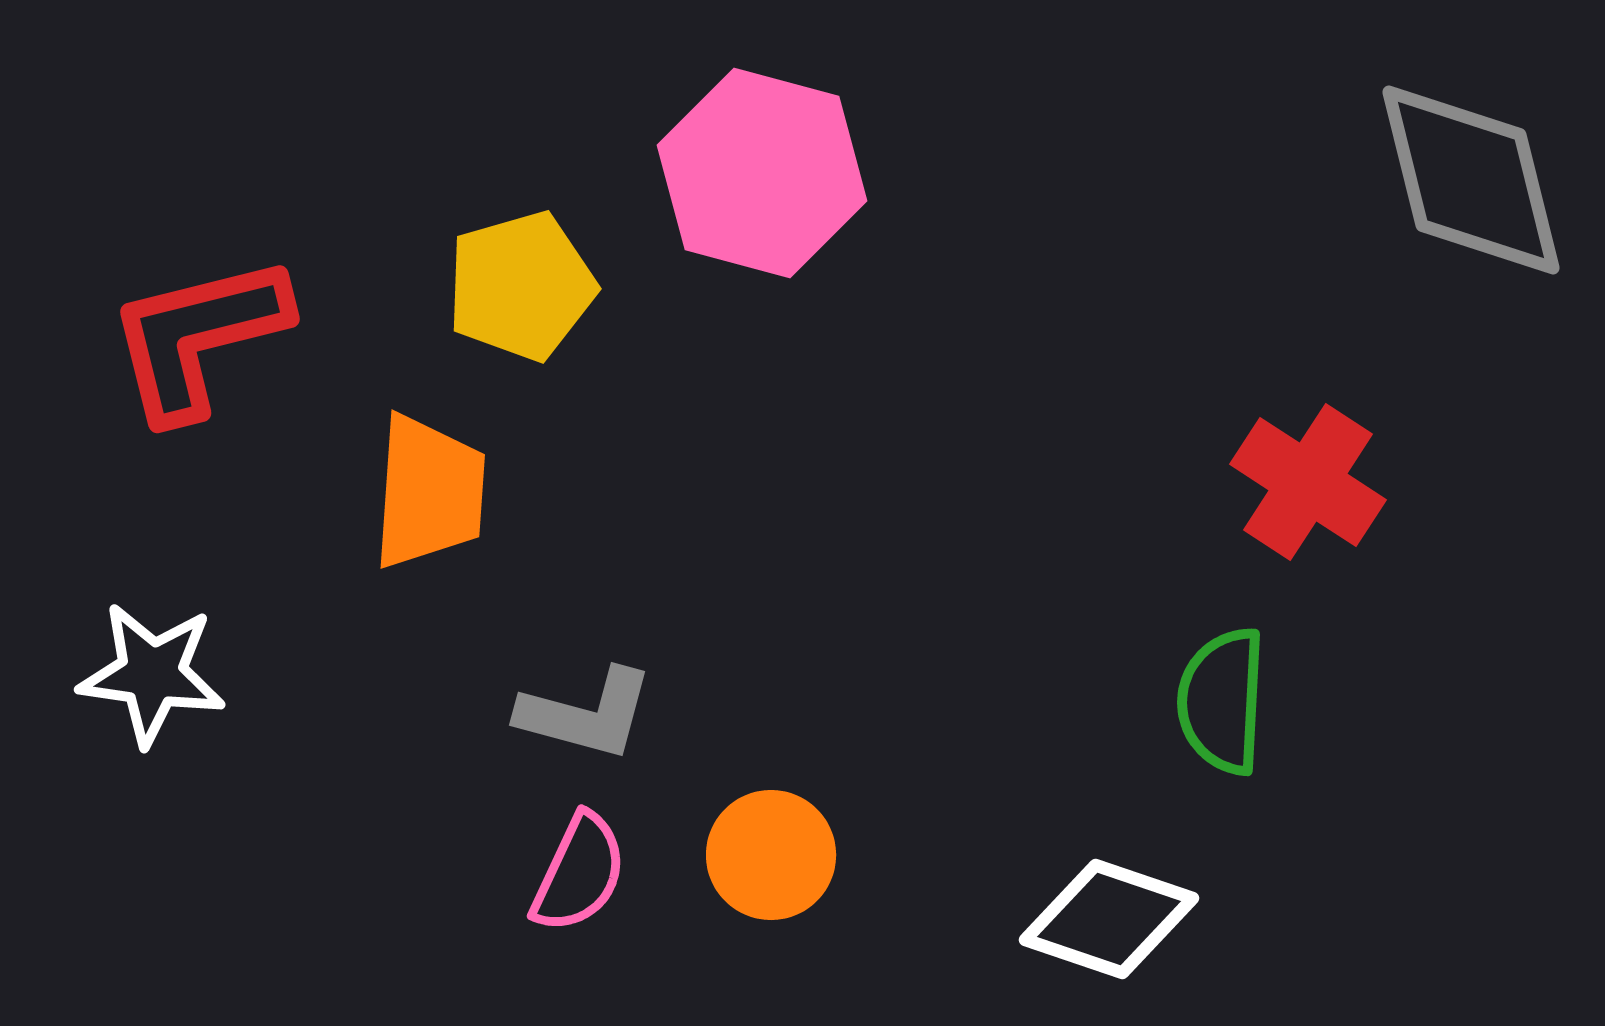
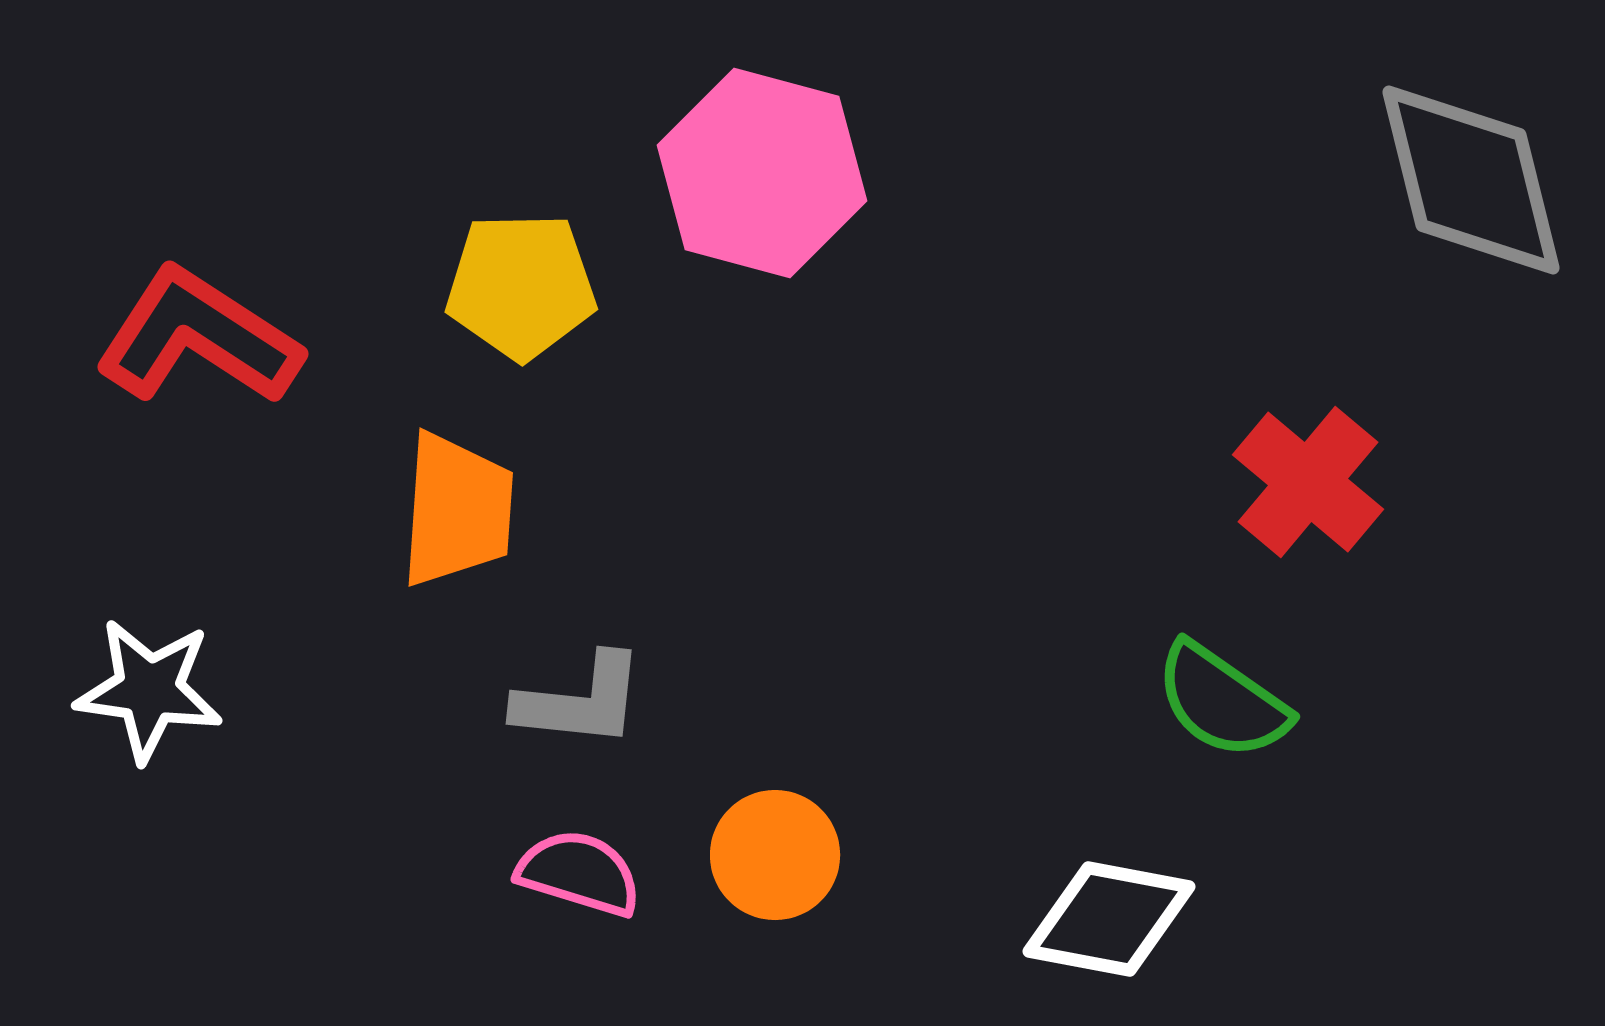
yellow pentagon: rotated 15 degrees clockwise
red L-shape: rotated 47 degrees clockwise
red cross: rotated 7 degrees clockwise
orange trapezoid: moved 28 px right, 18 px down
white star: moved 3 px left, 16 px down
green semicircle: rotated 58 degrees counterclockwise
gray L-shape: moved 6 px left, 13 px up; rotated 9 degrees counterclockwise
orange circle: moved 4 px right
pink semicircle: rotated 98 degrees counterclockwise
white diamond: rotated 8 degrees counterclockwise
